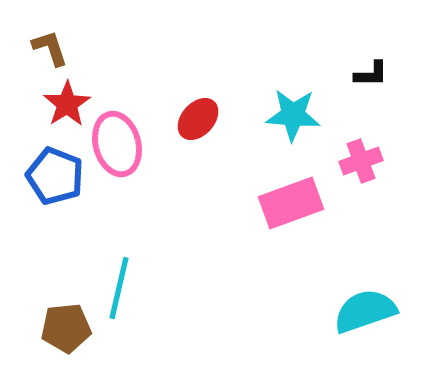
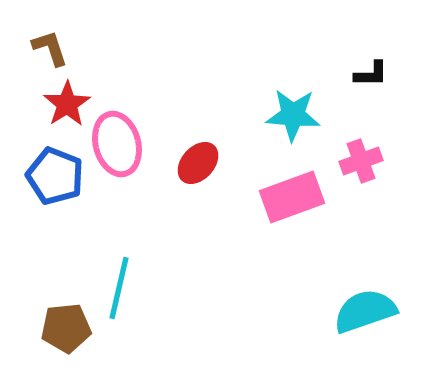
red ellipse: moved 44 px down
pink rectangle: moved 1 px right, 6 px up
